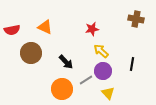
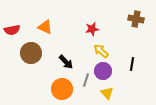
gray line: rotated 40 degrees counterclockwise
yellow triangle: moved 1 px left
